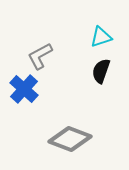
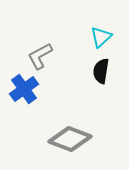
cyan triangle: rotated 25 degrees counterclockwise
black semicircle: rotated 10 degrees counterclockwise
blue cross: rotated 12 degrees clockwise
